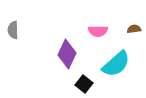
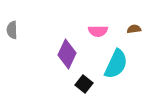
gray semicircle: moved 1 px left
cyan semicircle: rotated 24 degrees counterclockwise
